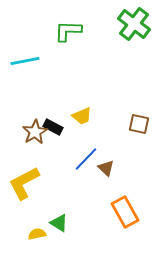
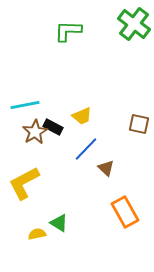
cyan line: moved 44 px down
blue line: moved 10 px up
